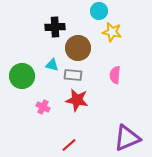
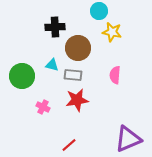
red star: rotated 20 degrees counterclockwise
purple triangle: moved 1 px right, 1 px down
